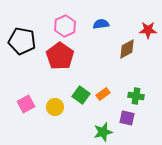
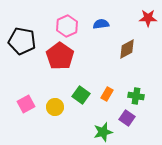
pink hexagon: moved 2 px right
red star: moved 12 px up
orange rectangle: moved 4 px right; rotated 24 degrees counterclockwise
purple square: rotated 21 degrees clockwise
